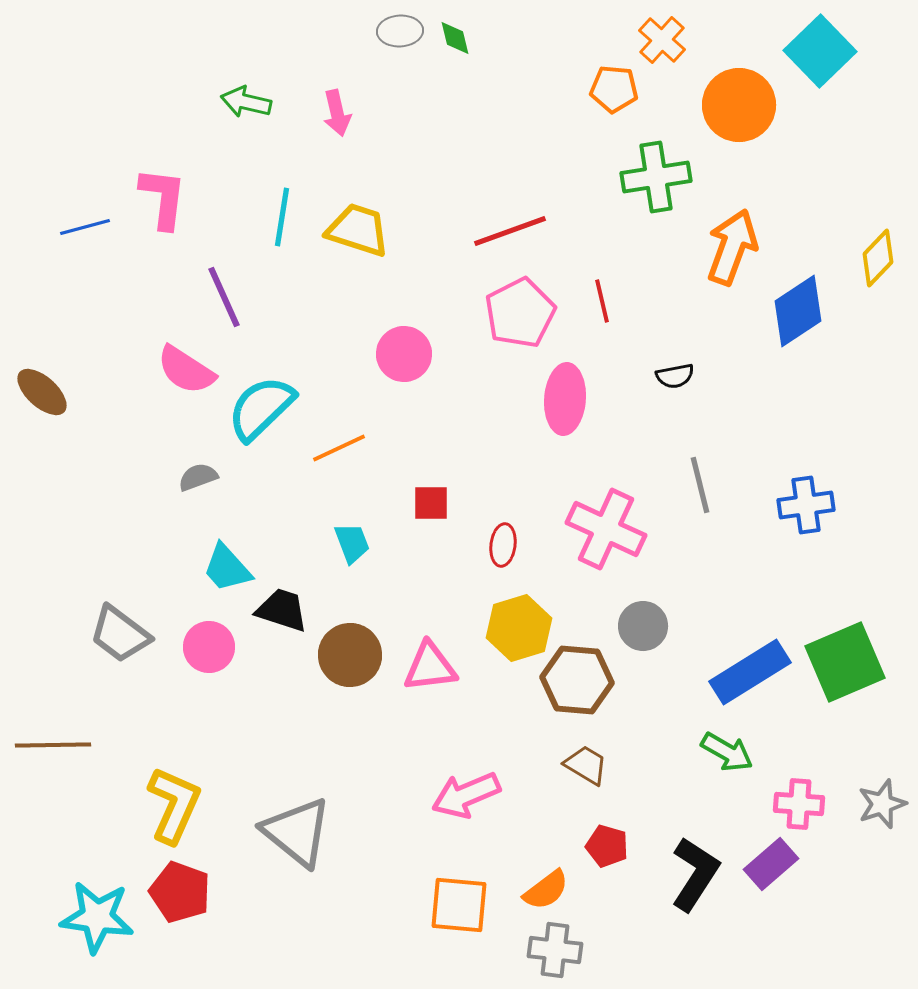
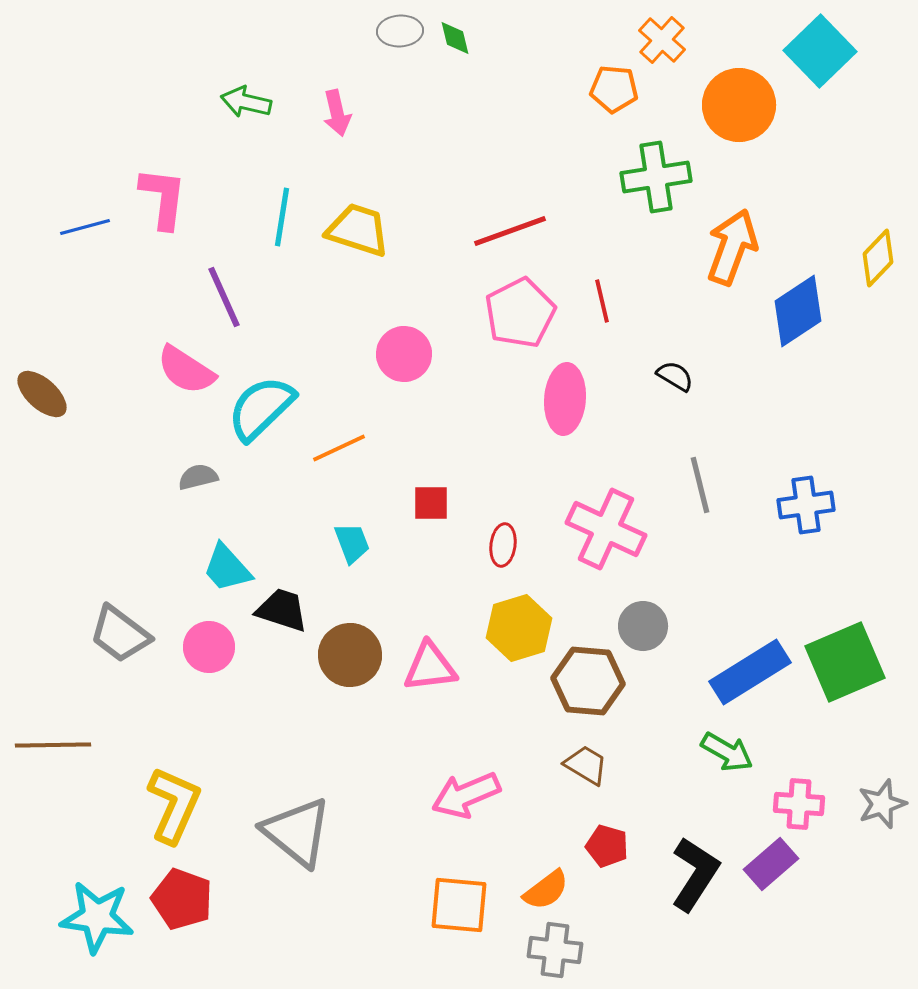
black semicircle at (675, 376): rotated 138 degrees counterclockwise
brown ellipse at (42, 392): moved 2 px down
gray semicircle at (198, 477): rotated 6 degrees clockwise
brown hexagon at (577, 680): moved 11 px right, 1 px down
red pentagon at (180, 892): moved 2 px right, 7 px down
